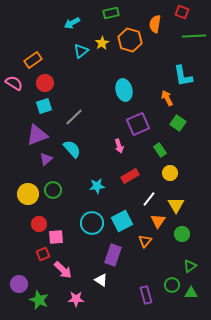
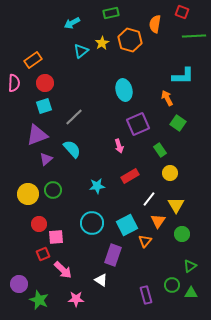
cyan L-shape at (183, 76): rotated 80 degrees counterclockwise
pink semicircle at (14, 83): rotated 60 degrees clockwise
cyan square at (122, 221): moved 5 px right, 4 px down
